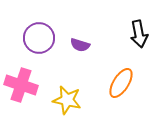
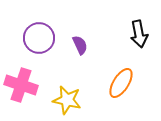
purple semicircle: rotated 132 degrees counterclockwise
